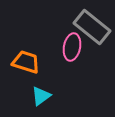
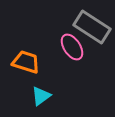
gray rectangle: rotated 6 degrees counterclockwise
pink ellipse: rotated 44 degrees counterclockwise
